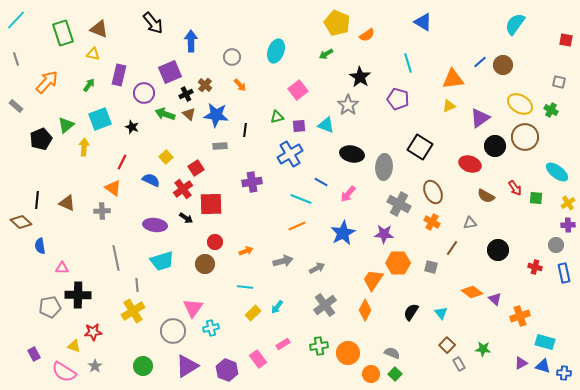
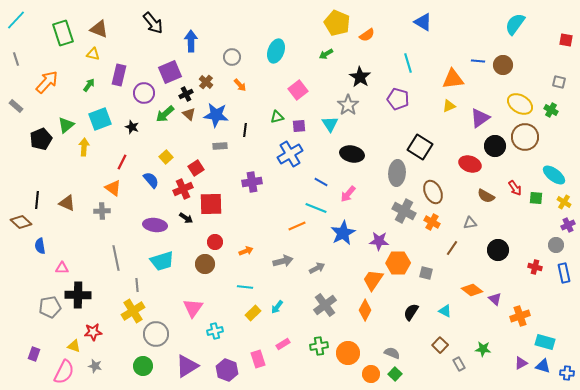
blue line at (480, 62): moved 2 px left, 1 px up; rotated 48 degrees clockwise
brown cross at (205, 85): moved 1 px right, 3 px up
green arrow at (165, 114): rotated 60 degrees counterclockwise
cyan triangle at (326, 125): moved 4 px right, 1 px up; rotated 36 degrees clockwise
gray ellipse at (384, 167): moved 13 px right, 6 px down
cyan ellipse at (557, 172): moved 3 px left, 3 px down
blue semicircle at (151, 180): rotated 24 degrees clockwise
red cross at (183, 189): rotated 12 degrees clockwise
cyan line at (301, 199): moved 15 px right, 9 px down
yellow cross at (568, 203): moved 4 px left, 1 px up; rotated 24 degrees counterclockwise
gray cross at (399, 204): moved 5 px right, 7 px down
purple cross at (568, 225): rotated 24 degrees counterclockwise
purple star at (384, 234): moved 5 px left, 7 px down
gray square at (431, 267): moved 5 px left, 6 px down
orange diamond at (472, 292): moved 2 px up
cyan triangle at (441, 313): moved 4 px right, 2 px up; rotated 24 degrees counterclockwise
cyan cross at (211, 328): moved 4 px right, 3 px down
gray circle at (173, 331): moved 17 px left, 3 px down
brown square at (447, 345): moved 7 px left
purple rectangle at (34, 354): rotated 48 degrees clockwise
pink rectangle at (258, 359): rotated 18 degrees clockwise
gray star at (95, 366): rotated 24 degrees counterclockwise
pink semicircle at (64, 372): rotated 95 degrees counterclockwise
blue cross at (564, 373): moved 3 px right
